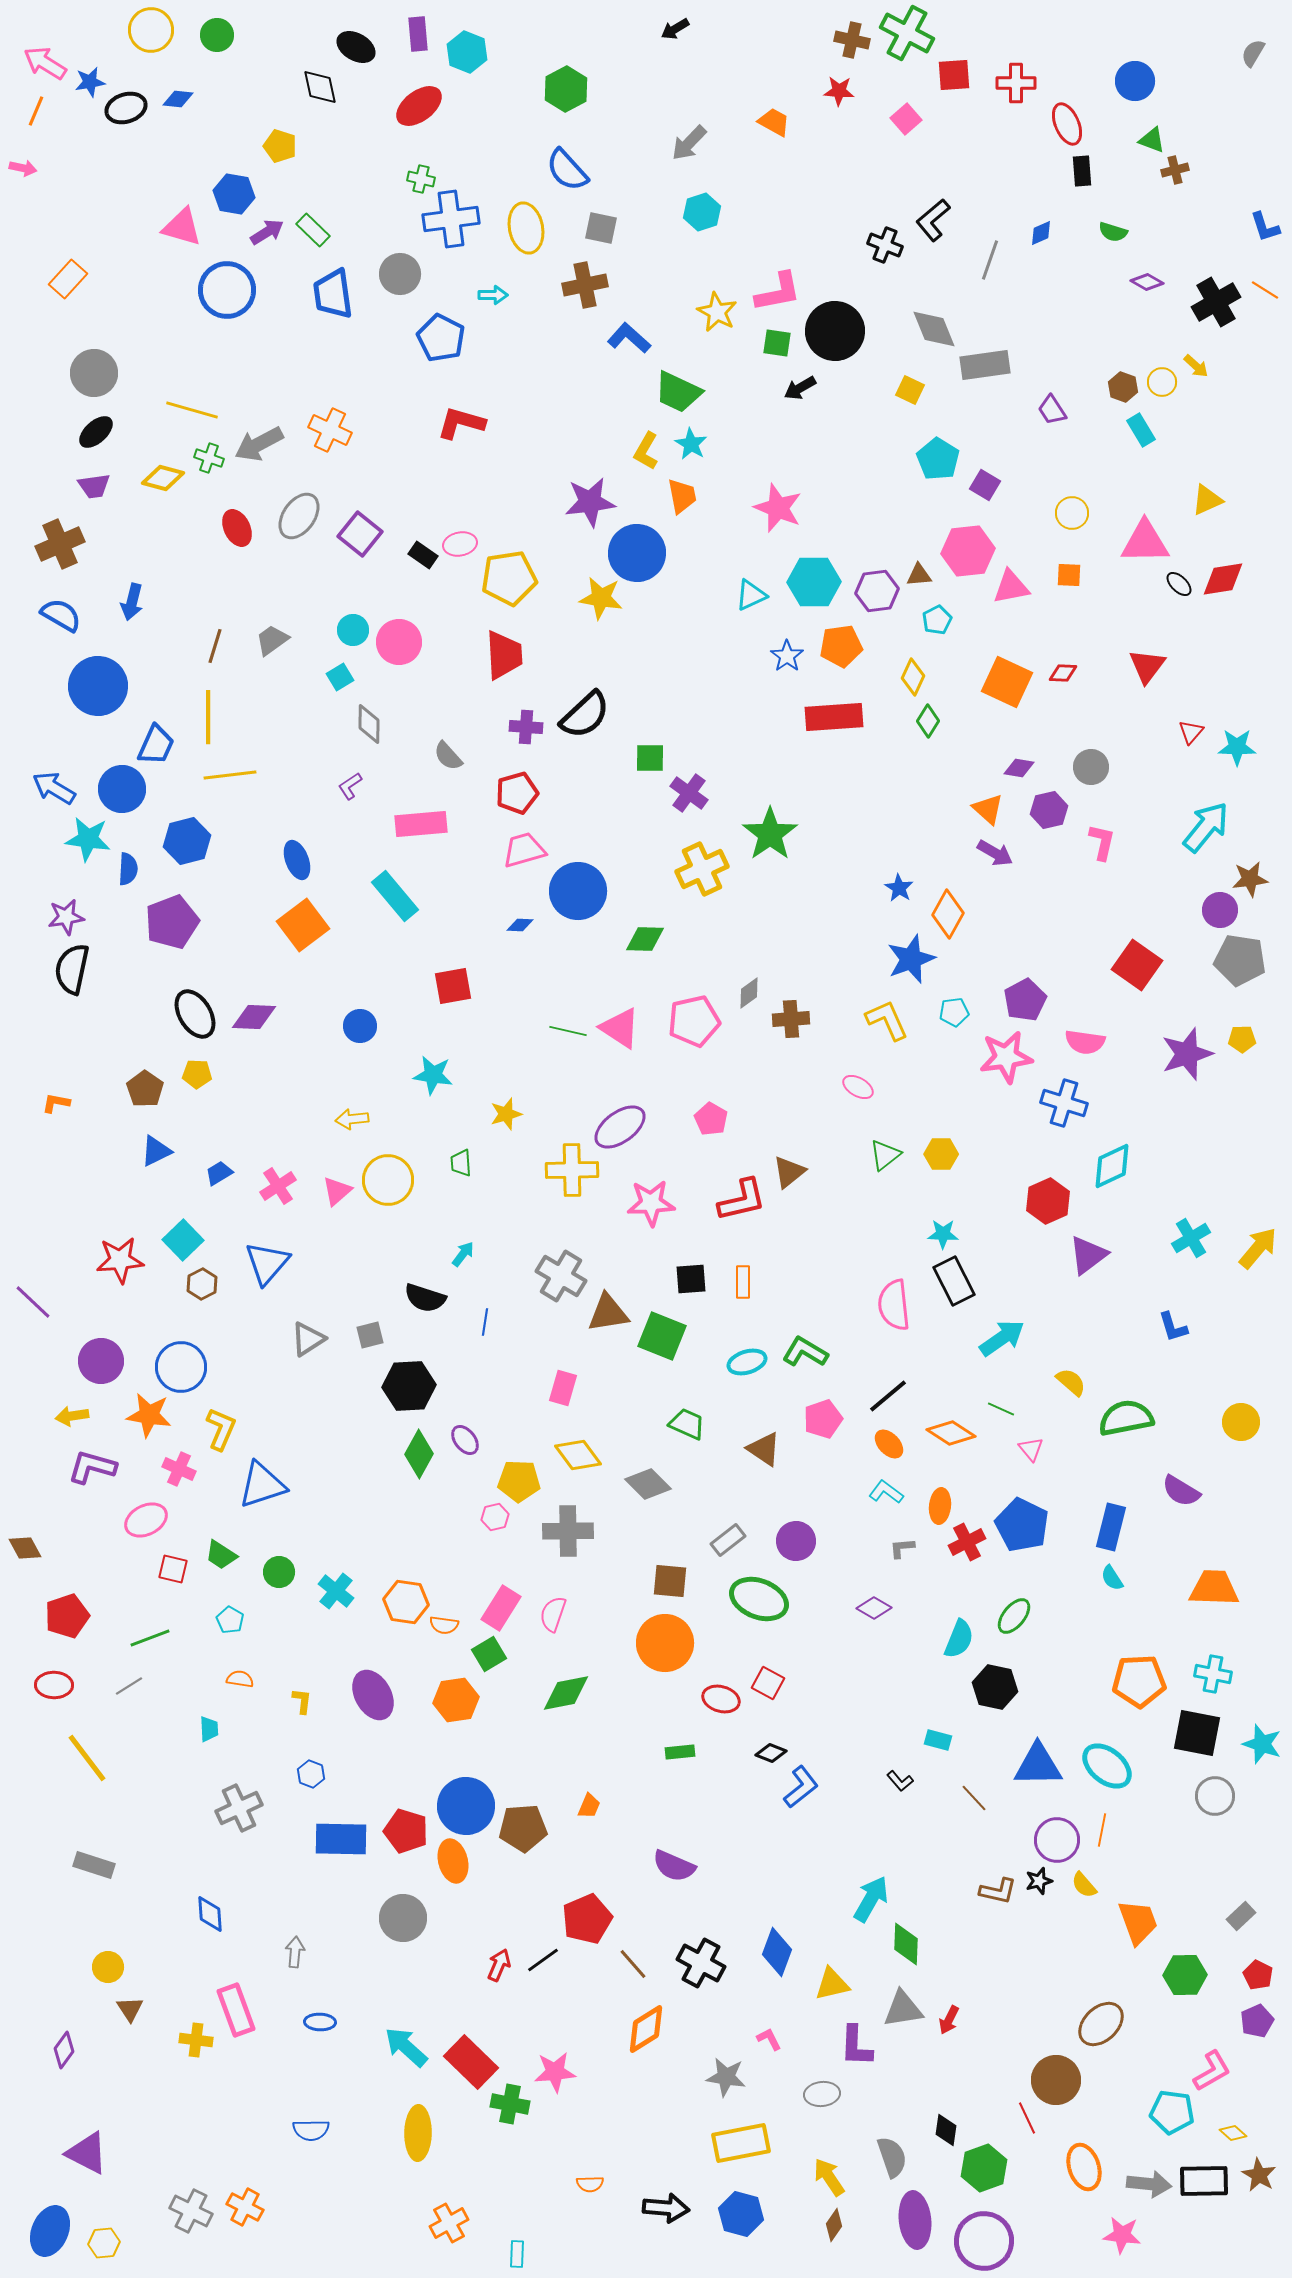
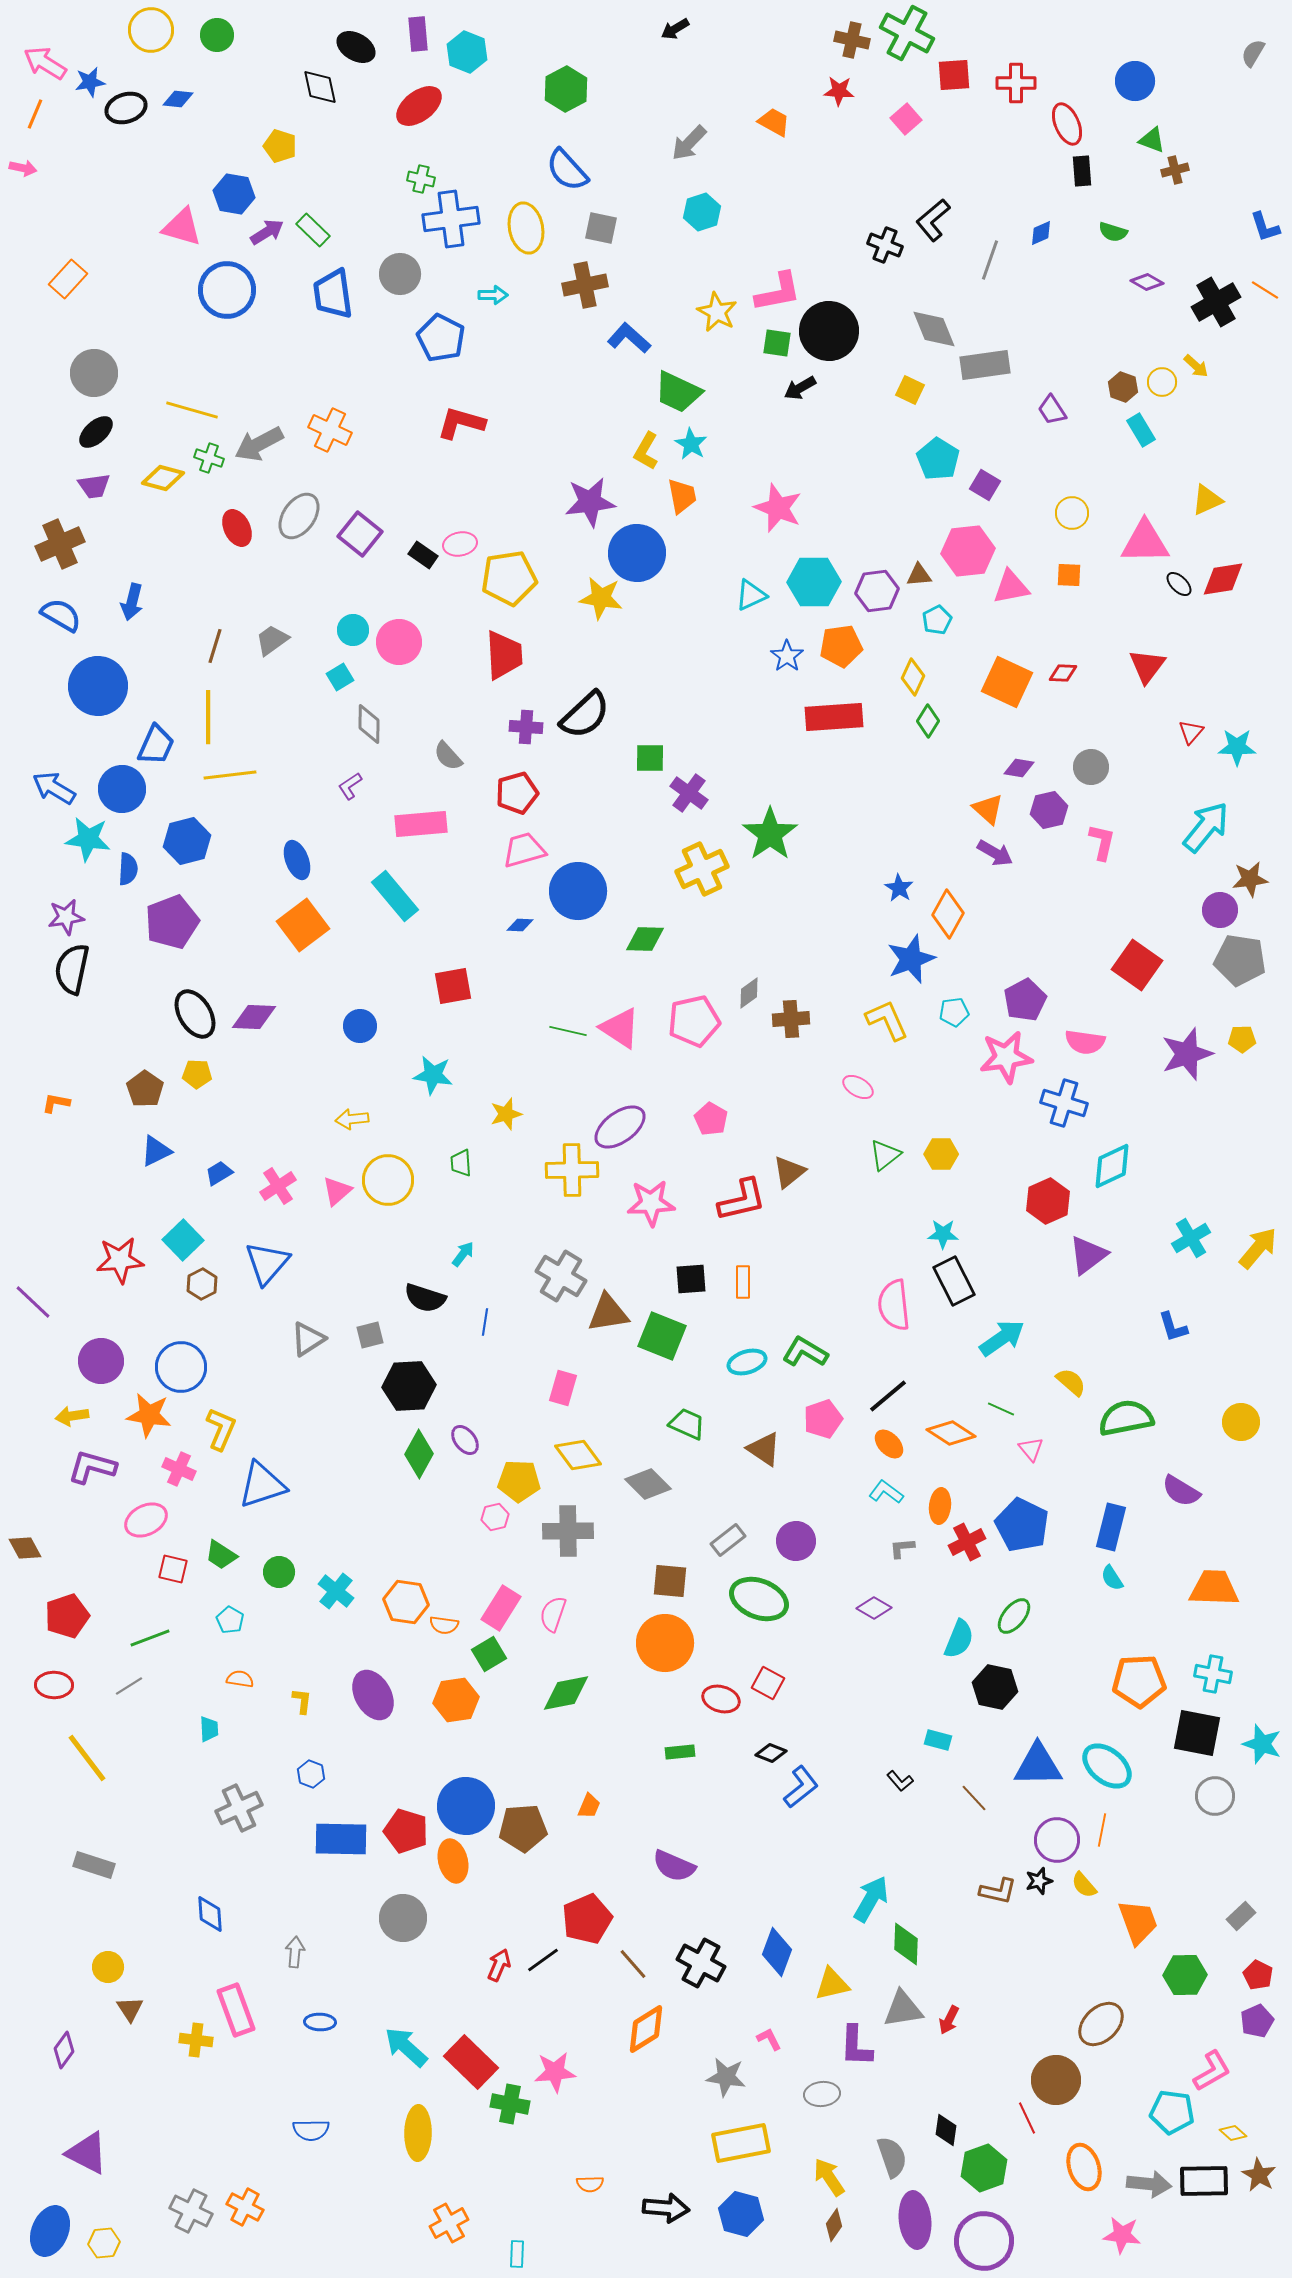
orange line at (36, 111): moved 1 px left, 3 px down
black circle at (835, 331): moved 6 px left
